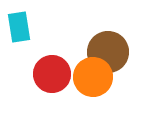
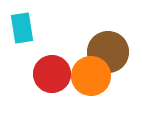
cyan rectangle: moved 3 px right, 1 px down
orange circle: moved 2 px left, 1 px up
